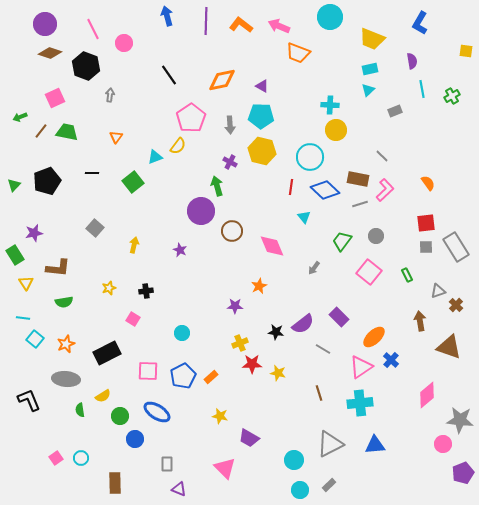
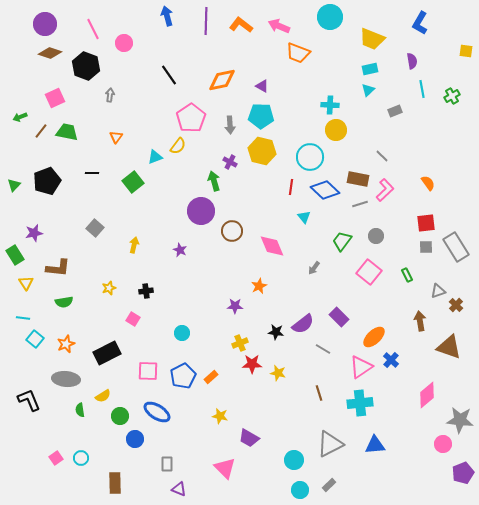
green arrow at (217, 186): moved 3 px left, 5 px up
